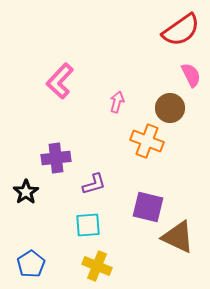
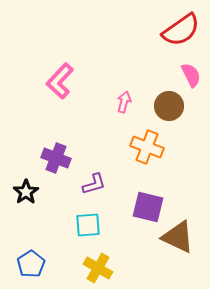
pink arrow: moved 7 px right
brown circle: moved 1 px left, 2 px up
orange cross: moved 6 px down
purple cross: rotated 28 degrees clockwise
yellow cross: moved 1 px right, 2 px down; rotated 8 degrees clockwise
